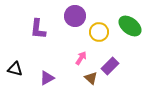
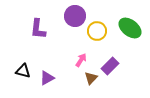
green ellipse: moved 2 px down
yellow circle: moved 2 px left, 1 px up
pink arrow: moved 2 px down
black triangle: moved 8 px right, 2 px down
brown triangle: rotated 32 degrees clockwise
